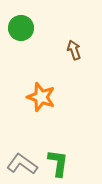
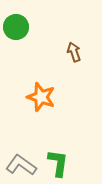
green circle: moved 5 px left, 1 px up
brown arrow: moved 2 px down
gray L-shape: moved 1 px left, 1 px down
